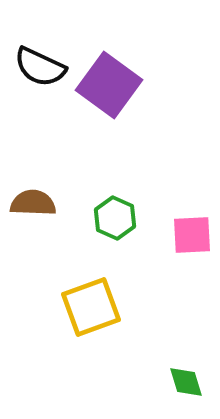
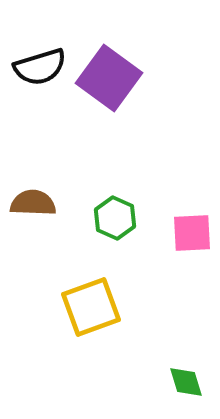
black semicircle: rotated 42 degrees counterclockwise
purple square: moved 7 px up
pink square: moved 2 px up
